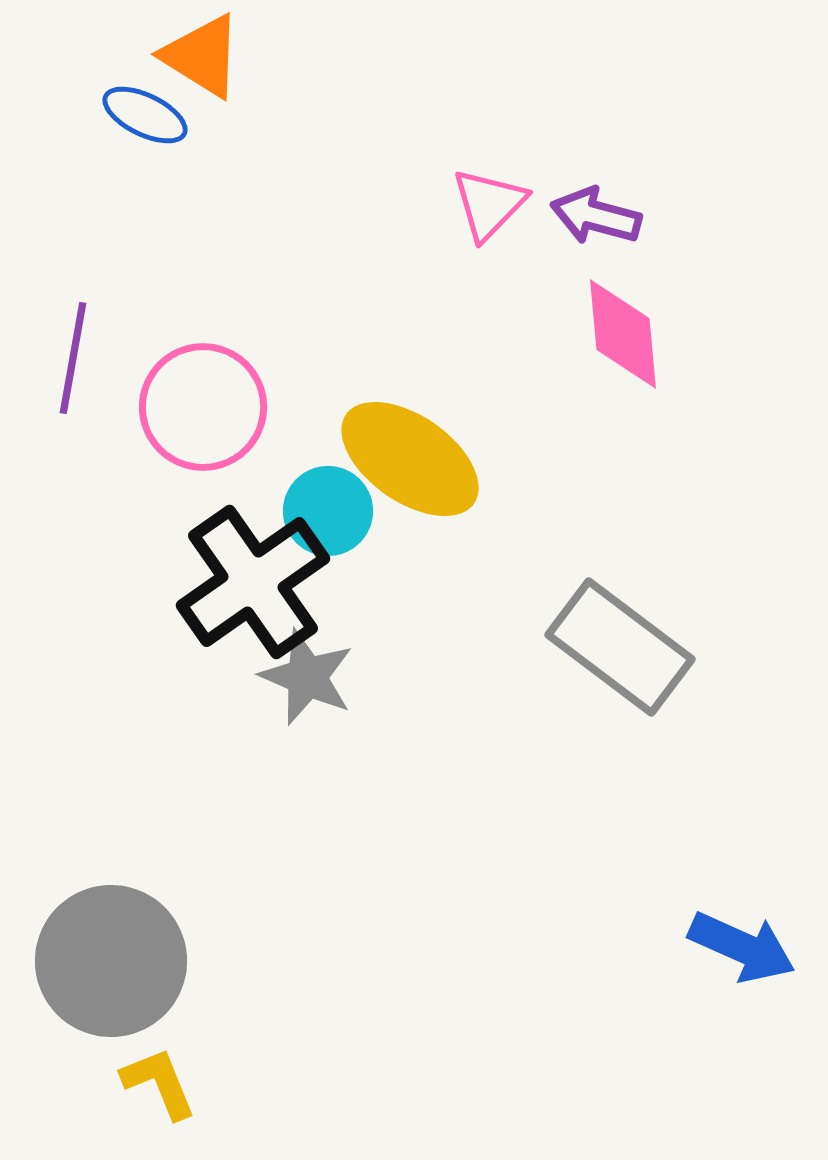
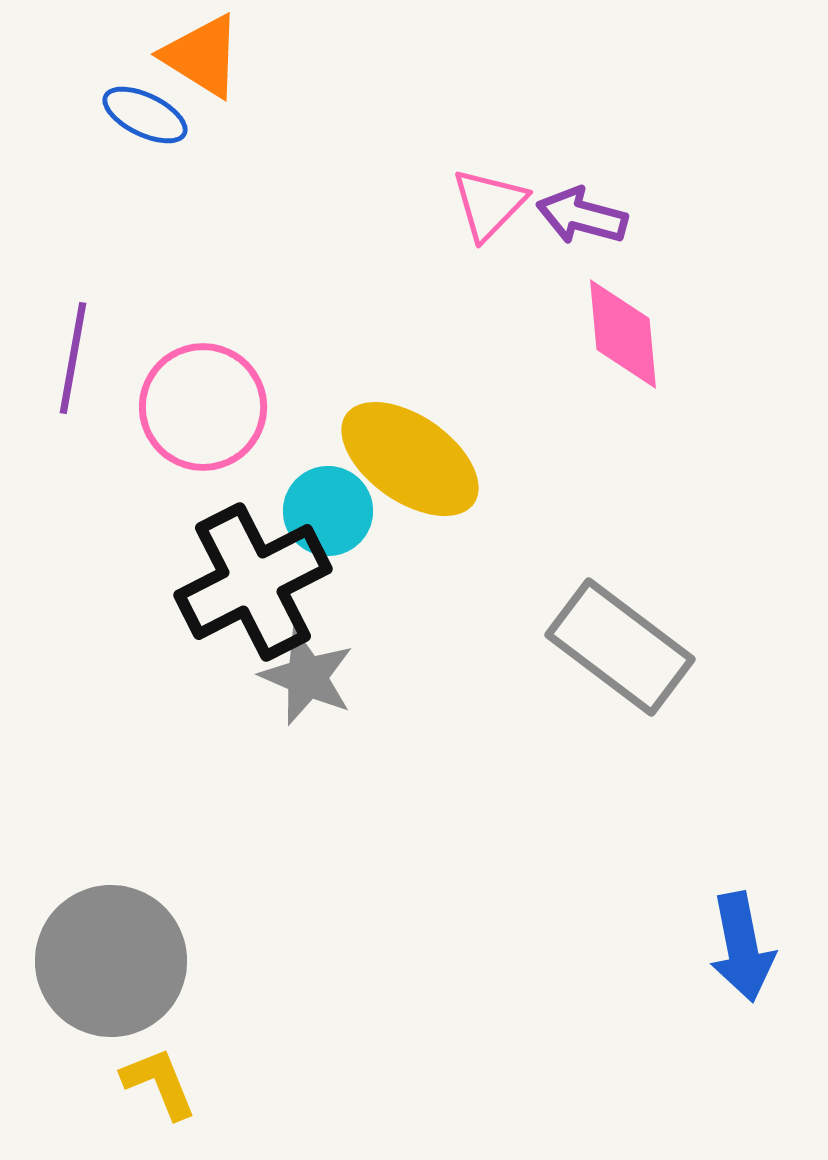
purple arrow: moved 14 px left
black cross: rotated 8 degrees clockwise
blue arrow: rotated 55 degrees clockwise
